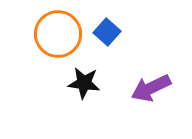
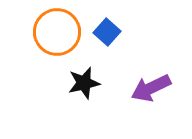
orange circle: moved 1 px left, 2 px up
black star: rotated 20 degrees counterclockwise
